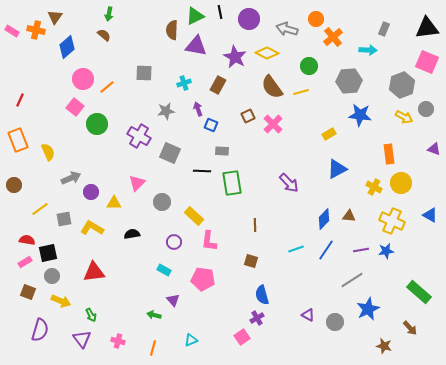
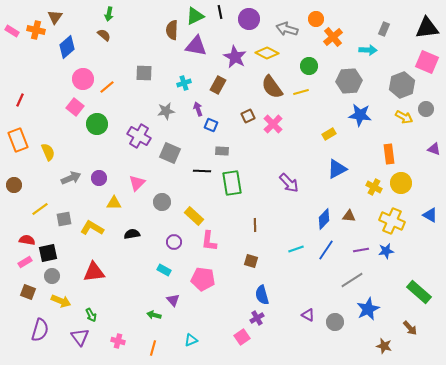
purple circle at (91, 192): moved 8 px right, 14 px up
purple triangle at (82, 339): moved 2 px left, 2 px up
